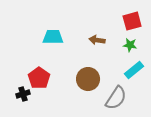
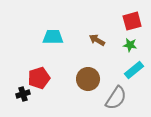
brown arrow: rotated 21 degrees clockwise
red pentagon: rotated 20 degrees clockwise
